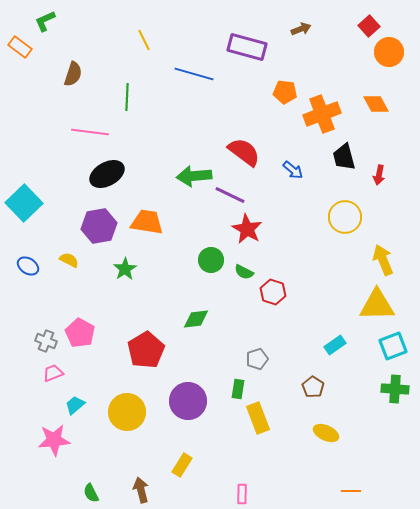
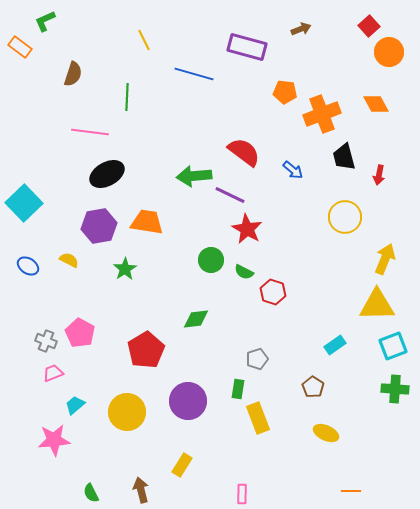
yellow arrow at (383, 260): moved 2 px right, 1 px up; rotated 44 degrees clockwise
